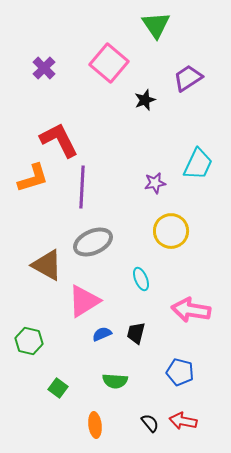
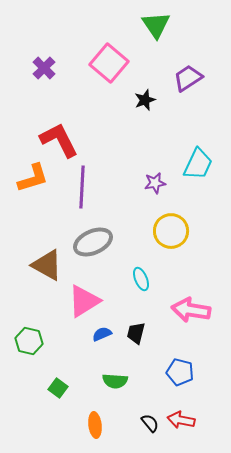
red arrow: moved 2 px left, 1 px up
